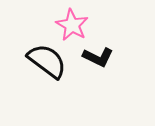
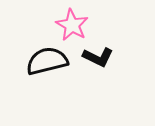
black semicircle: rotated 51 degrees counterclockwise
